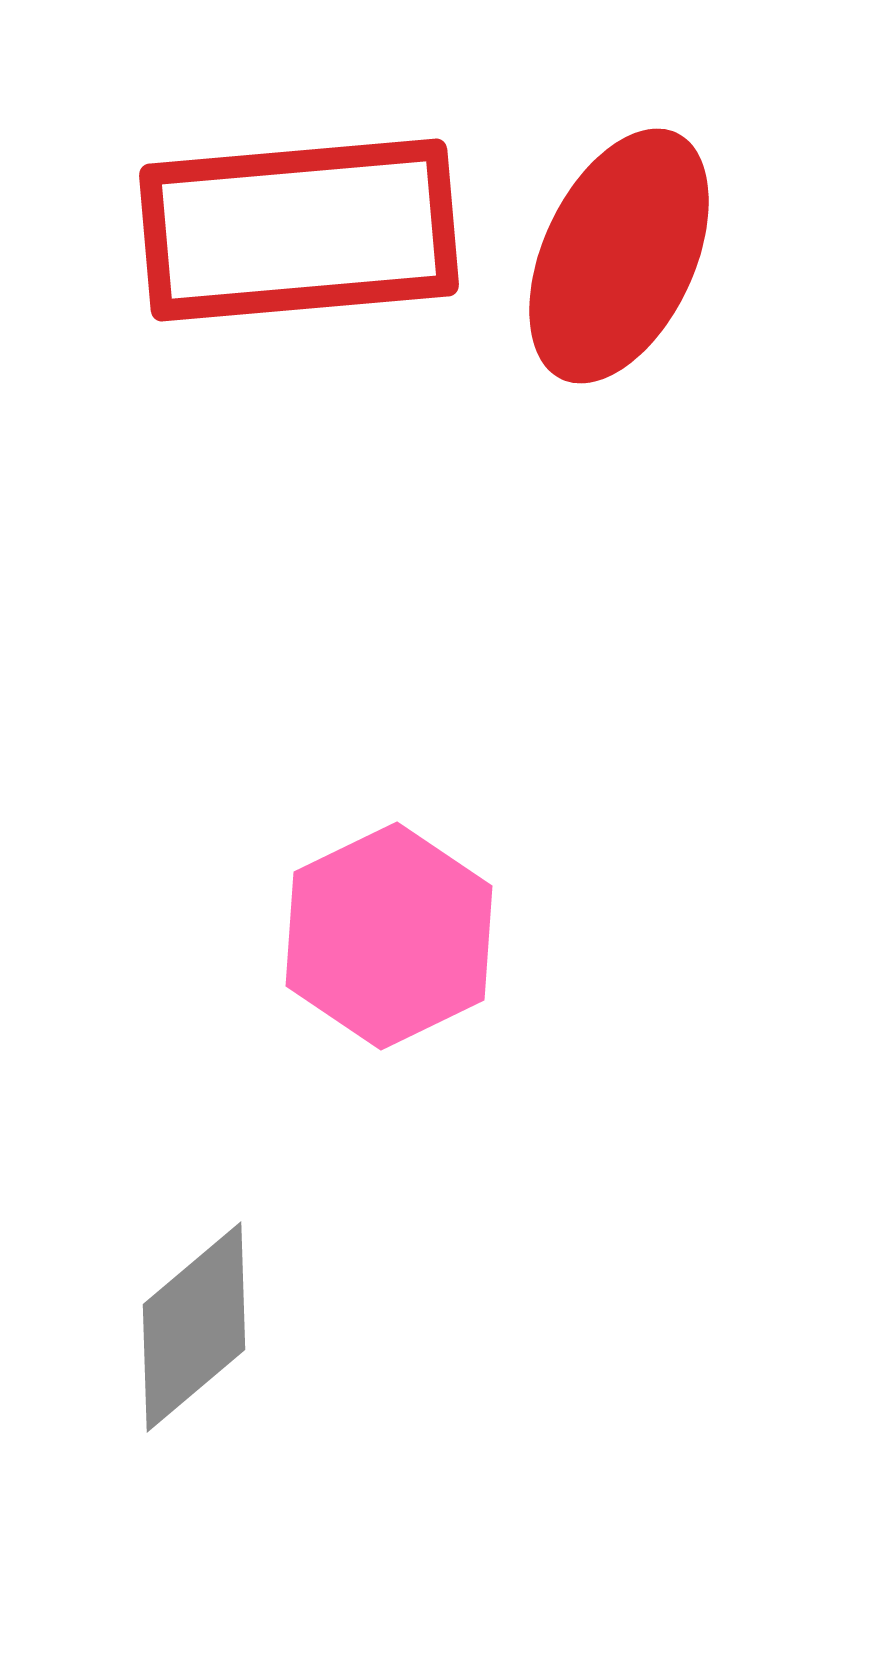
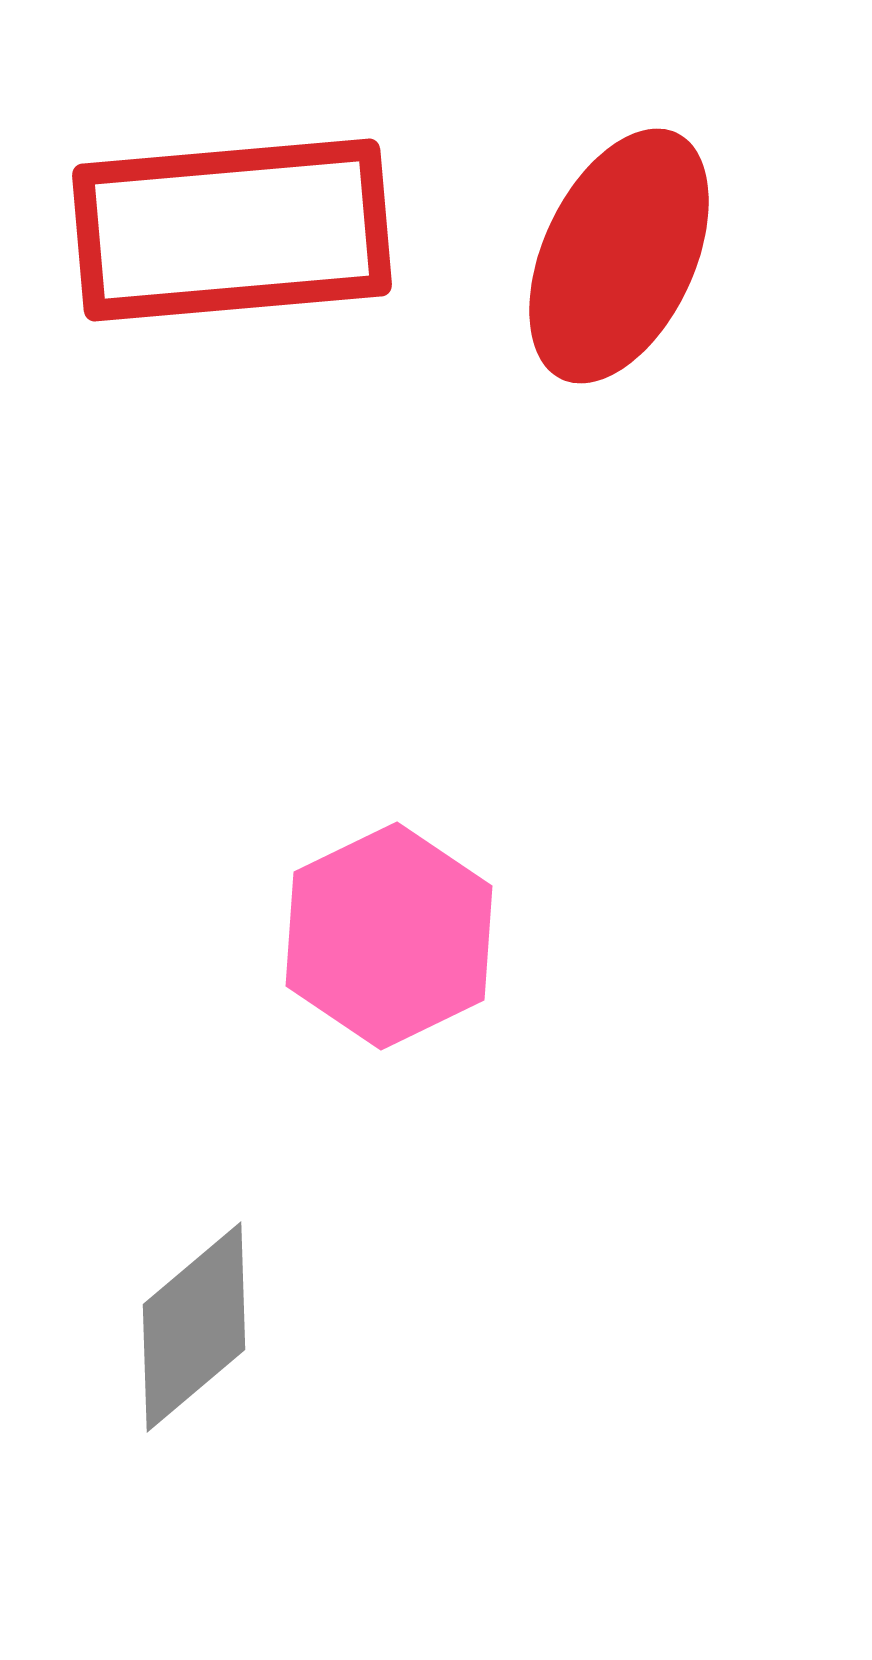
red rectangle: moved 67 px left
